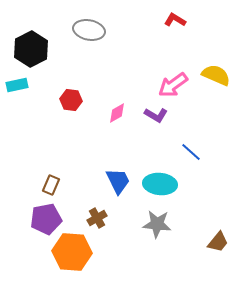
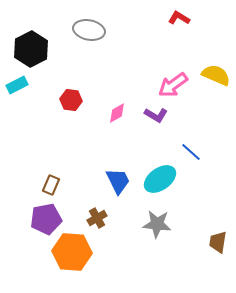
red L-shape: moved 4 px right, 2 px up
cyan rectangle: rotated 15 degrees counterclockwise
cyan ellipse: moved 5 px up; rotated 40 degrees counterclockwise
brown trapezoid: rotated 150 degrees clockwise
